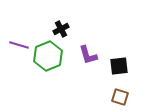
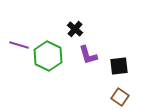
black cross: moved 14 px right; rotated 21 degrees counterclockwise
green hexagon: rotated 12 degrees counterclockwise
brown square: rotated 18 degrees clockwise
